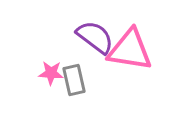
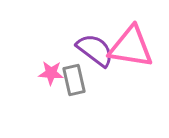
purple semicircle: moved 13 px down
pink triangle: moved 1 px right, 3 px up
